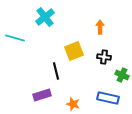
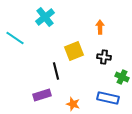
cyan line: rotated 18 degrees clockwise
green cross: moved 2 px down
